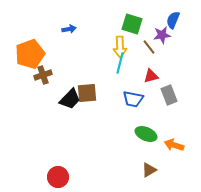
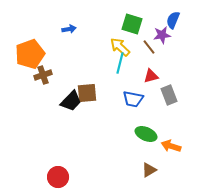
yellow arrow: rotated 135 degrees clockwise
black trapezoid: moved 1 px right, 2 px down
orange arrow: moved 3 px left, 1 px down
